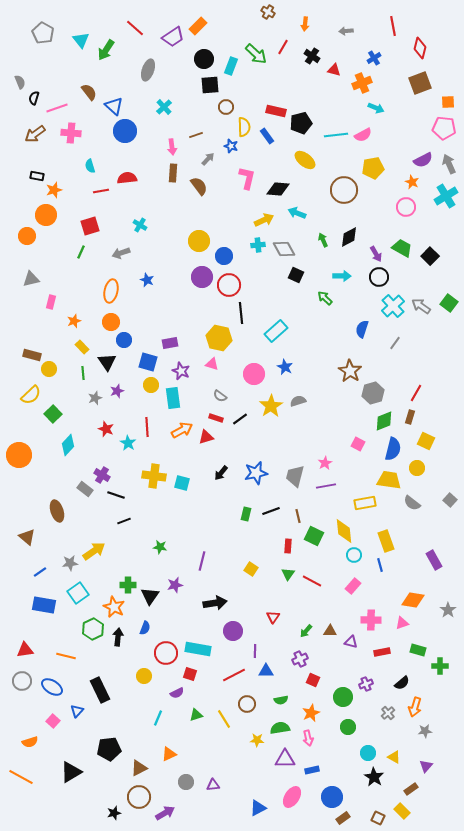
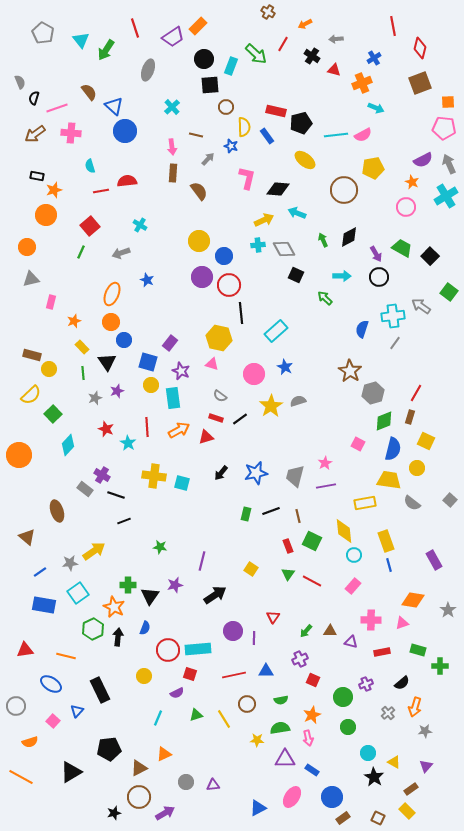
orange arrow at (305, 24): rotated 56 degrees clockwise
red line at (135, 28): rotated 30 degrees clockwise
gray arrow at (346, 31): moved 10 px left, 8 px down
red line at (283, 47): moved 3 px up
cyan cross at (164, 107): moved 8 px right
brown line at (196, 135): rotated 32 degrees clockwise
red semicircle at (127, 178): moved 3 px down
brown semicircle at (199, 186): moved 5 px down
red square at (90, 226): rotated 24 degrees counterclockwise
orange circle at (27, 236): moved 11 px down
orange ellipse at (111, 291): moved 1 px right, 3 px down; rotated 10 degrees clockwise
green square at (449, 303): moved 11 px up
cyan cross at (393, 306): moved 10 px down; rotated 35 degrees clockwise
purple rectangle at (170, 343): rotated 42 degrees counterclockwise
orange arrow at (182, 430): moved 3 px left
green square at (314, 536): moved 2 px left, 5 px down
red rectangle at (288, 546): rotated 24 degrees counterclockwise
blue line at (380, 565): moved 9 px right
black arrow at (215, 603): moved 8 px up; rotated 25 degrees counterclockwise
cyan rectangle at (198, 649): rotated 15 degrees counterclockwise
purple line at (255, 651): moved 1 px left, 13 px up
red circle at (166, 653): moved 2 px right, 3 px up
red line at (234, 675): rotated 15 degrees clockwise
gray circle at (22, 681): moved 6 px left, 25 px down
blue ellipse at (52, 687): moved 1 px left, 3 px up
orange star at (311, 713): moved 1 px right, 2 px down
orange triangle at (169, 754): moved 5 px left
yellow triangle at (394, 757): moved 5 px down
blue rectangle at (312, 770): rotated 48 degrees clockwise
yellow rectangle at (402, 811): moved 5 px right
